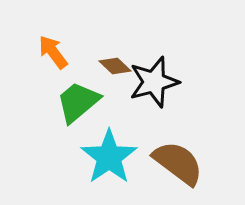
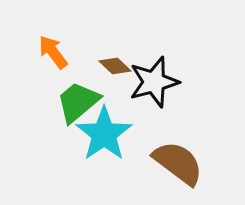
cyan star: moved 5 px left, 23 px up
